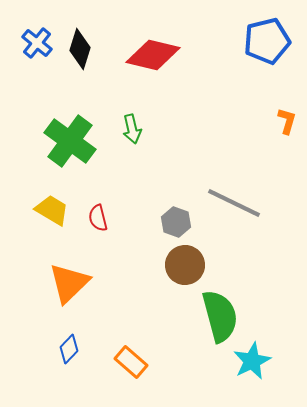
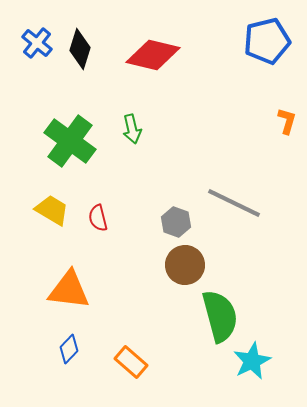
orange triangle: moved 7 px down; rotated 51 degrees clockwise
